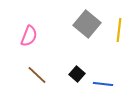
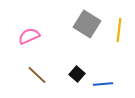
gray square: rotated 8 degrees counterclockwise
pink semicircle: rotated 135 degrees counterclockwise
blue line: rotated 12 degrees counterclockwise
